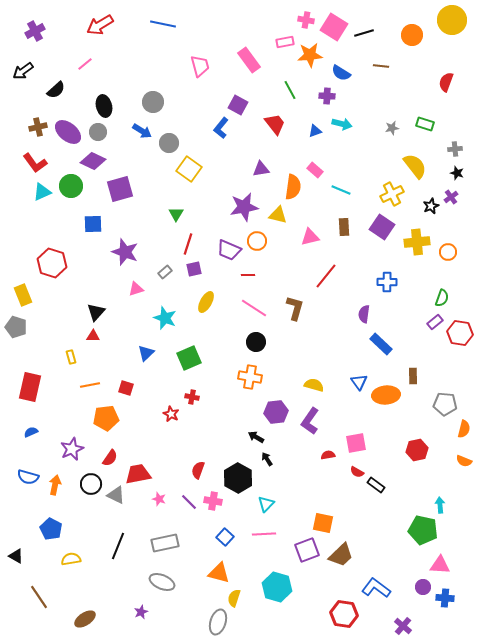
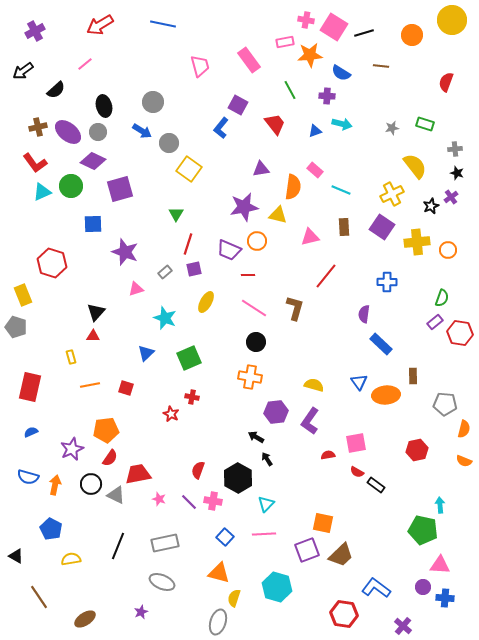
orange circle at (448, 252): moved 2 px up
orange pentagon at (106, 418): moved 12 px down
